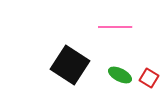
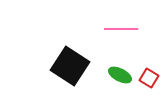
pink line: moved 6 px right, 2 px down
black square: moved 1 px down
